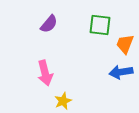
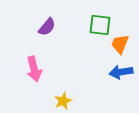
purple semicircle: moved 2 px left, 3 px down
orange trapezoid: moved 5 px left
pink arrow: moved 11 px left, 4 px up
